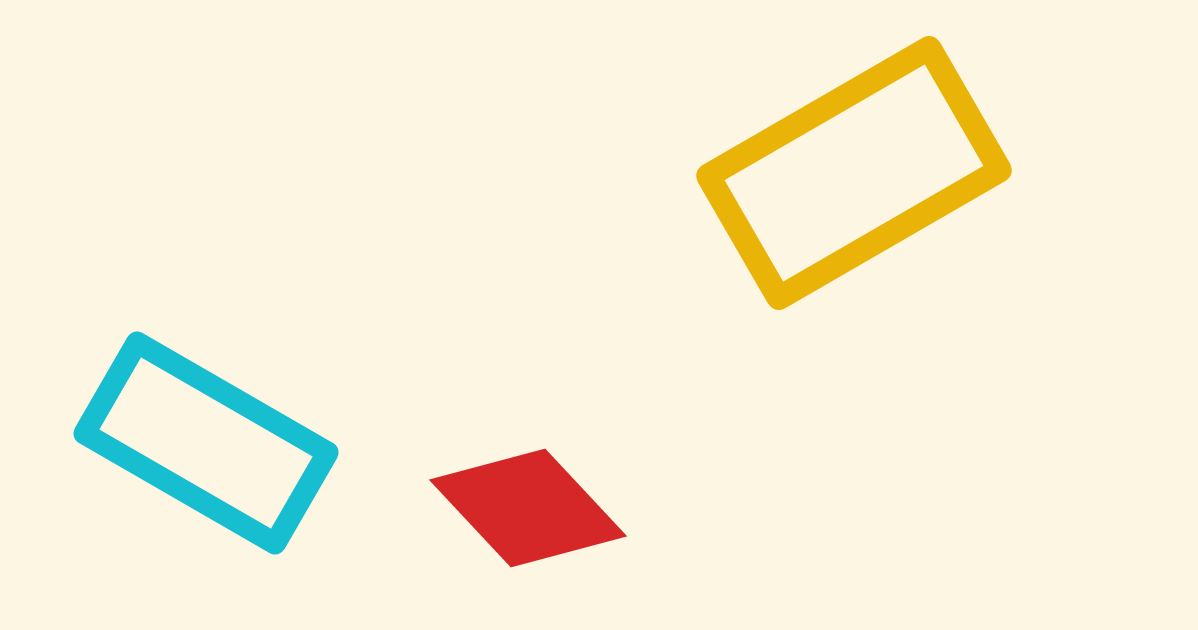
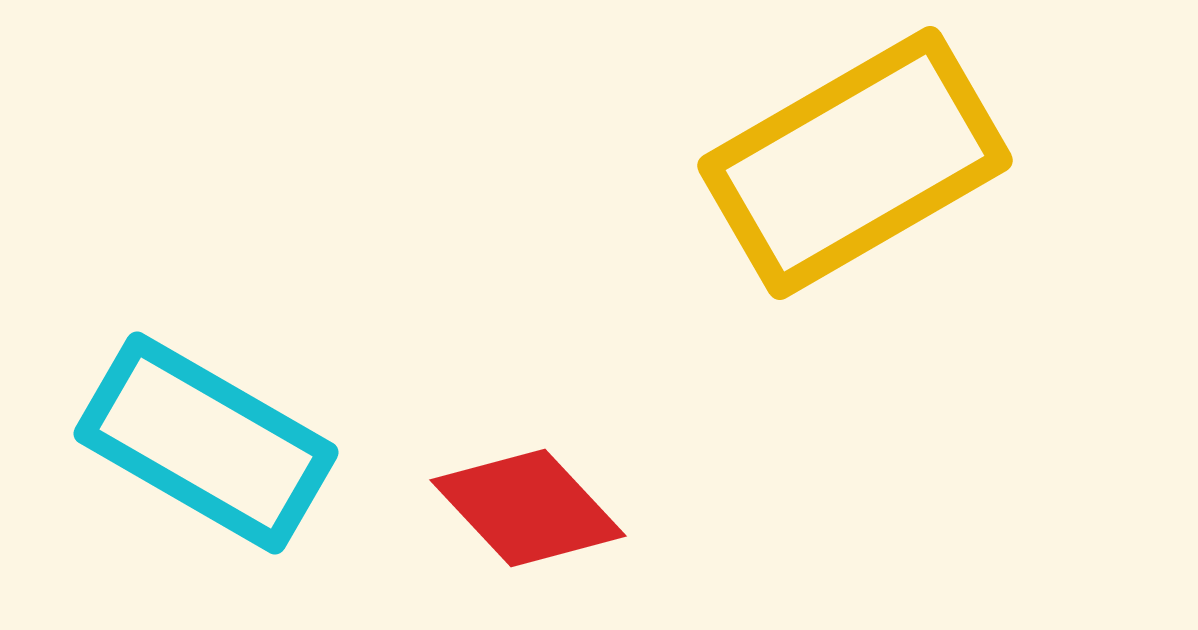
yellow rectangle: moved 1 px right, 10 px up
